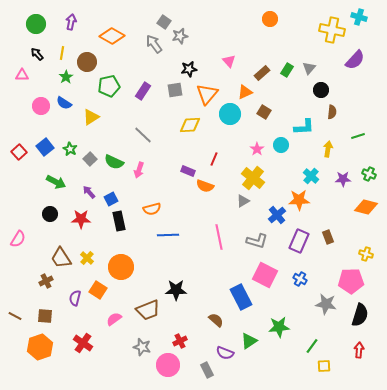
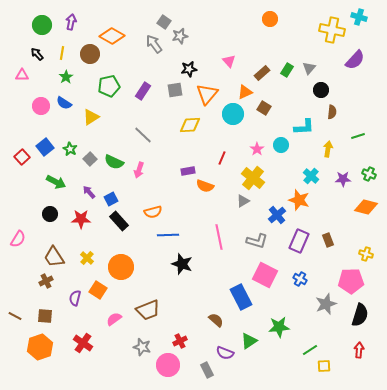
green circle at (36, 24): moved 6 px right, 1 px down
brown circle at (87, 62): moved 3 px right, 8 px up
brown square at (264, 112): moved 4 px up
cyan circle at (230, 114): moved 3 px right
red square at (19, 152): moved 3 px right, 5 px down
red line at (214, 159): moved 8 px right, 1 px up
purple rectangle at (188, 171): rotated 32 degrees counterclockwise
orange star at (299, 200): rotated 20 degrees clockwise
orange semicircle at (152, 209): moved 1 px right, 3 px down
black rectangle at (119, 221): rotated 30 degrees counterclockwise
brown rectangle at (328, 237): moved 3 px down
brown trapezoid at (61, 258): moved 7 px left, 1 px up
black star at (176, 290): moved 6 px right, 26 px up; rotated 20 degrees clockwise
gray star at (326, 304): rotated 30 degrees counterclockwise
green line at (312, 346): moved 2 px left, 4 px down; rotated 21 degrees clockwise
